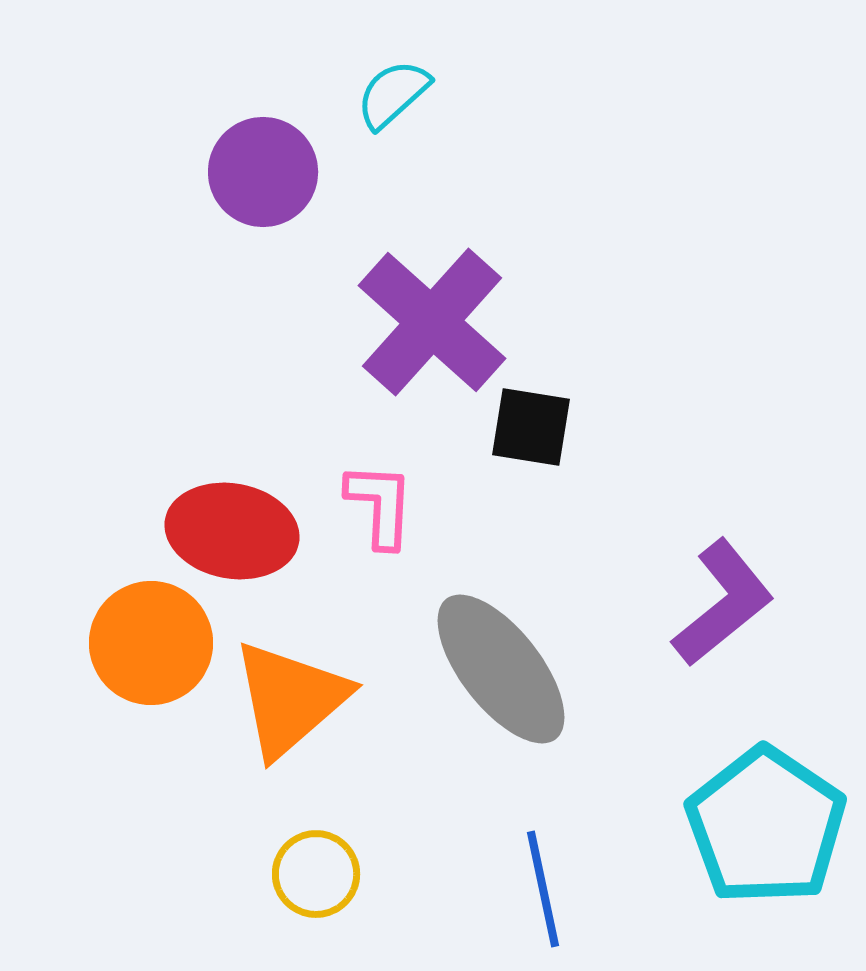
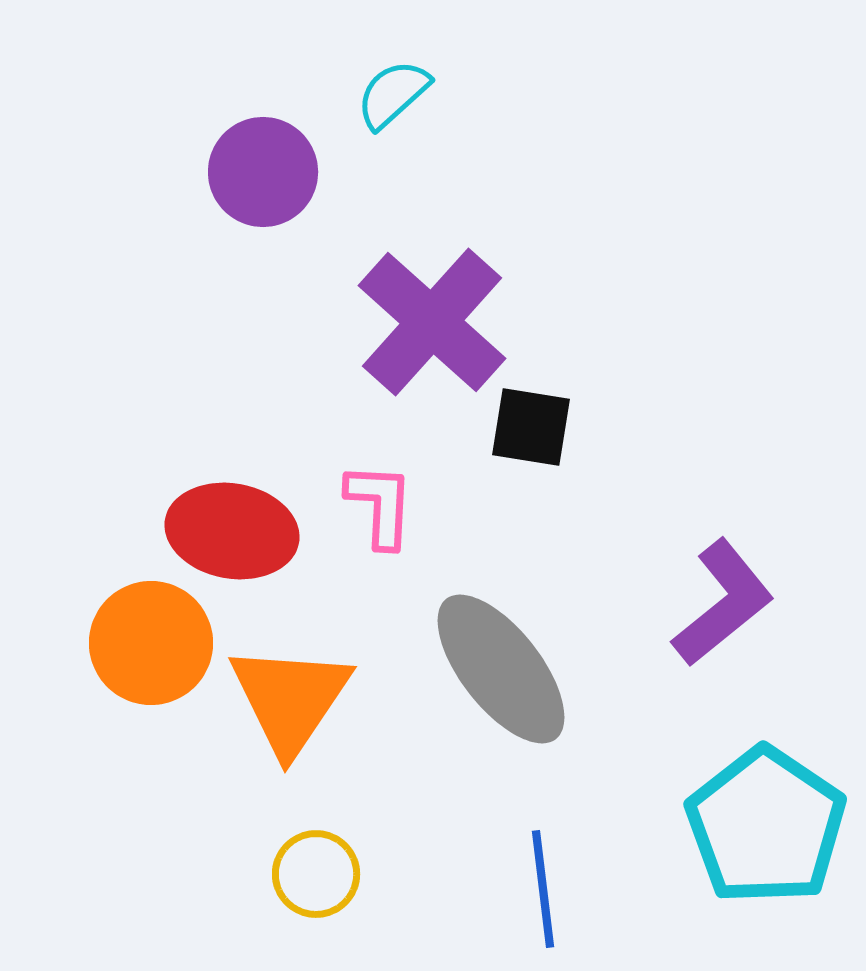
orange triangle: rotated 15 degrees counterclockwise
blue line: rotated 5 degrees clockwise
